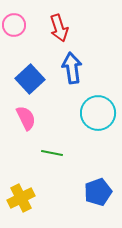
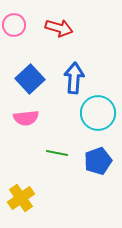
red arrow: rotated 56 degrees counterclockwise
blue arrow: moved 2 px right, 10 px down; rotated 12 degrees clockwise
pink semicircle: rotated 110 degrees clockwise
green line: moved 5 px right
blue pentagon: moved 31 px up
yellow cross: rotated 8 degrees counterclockwise
